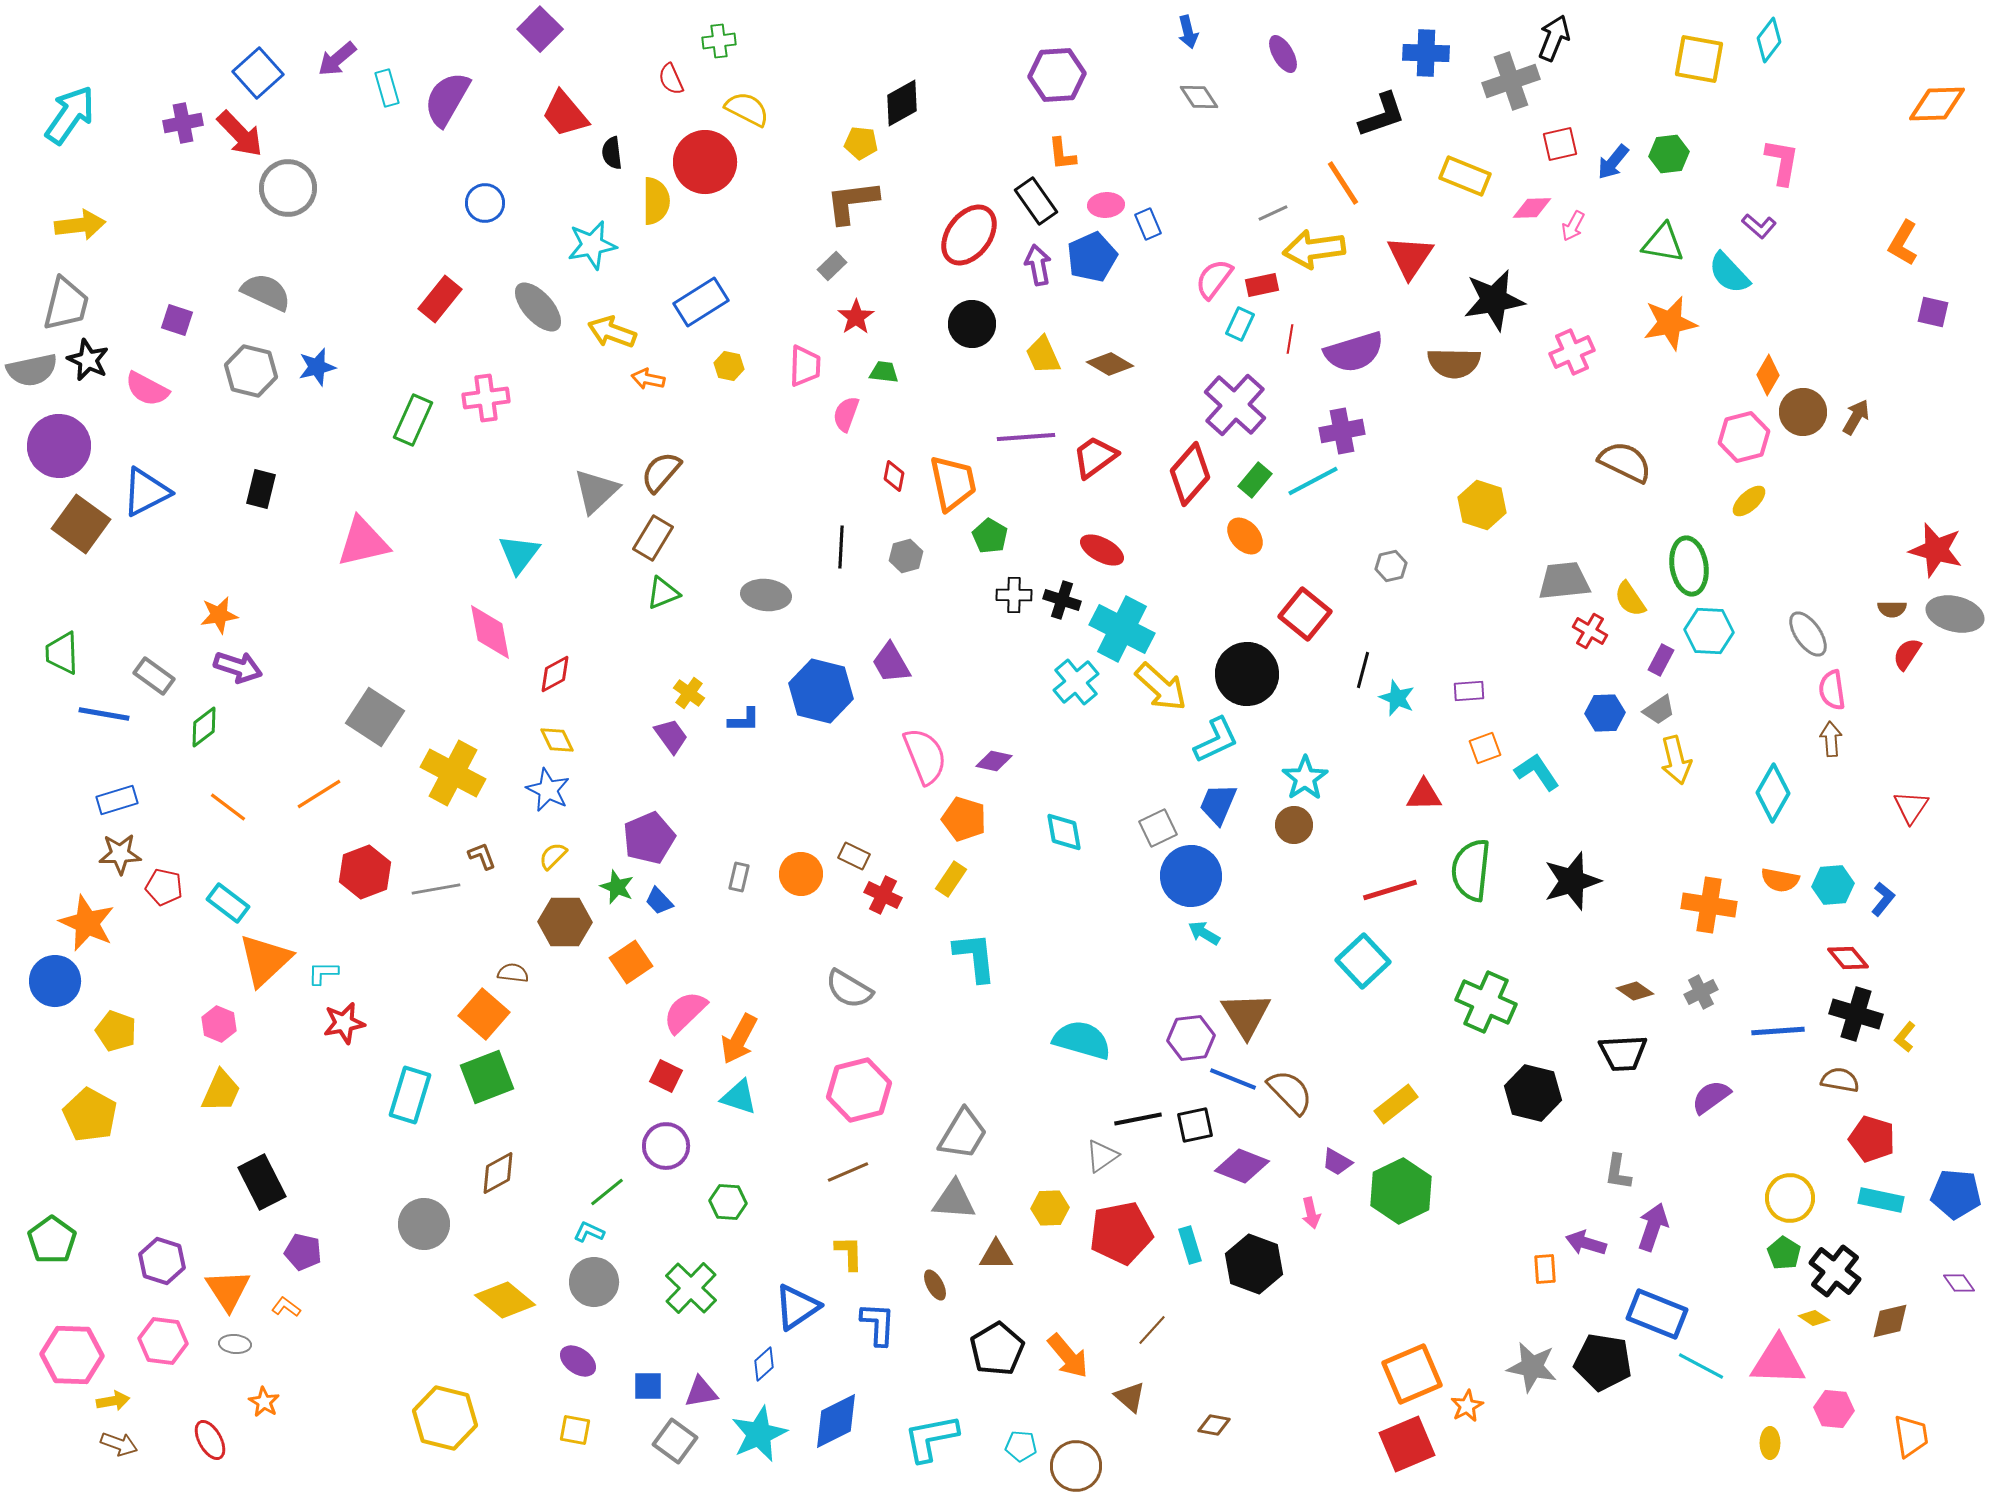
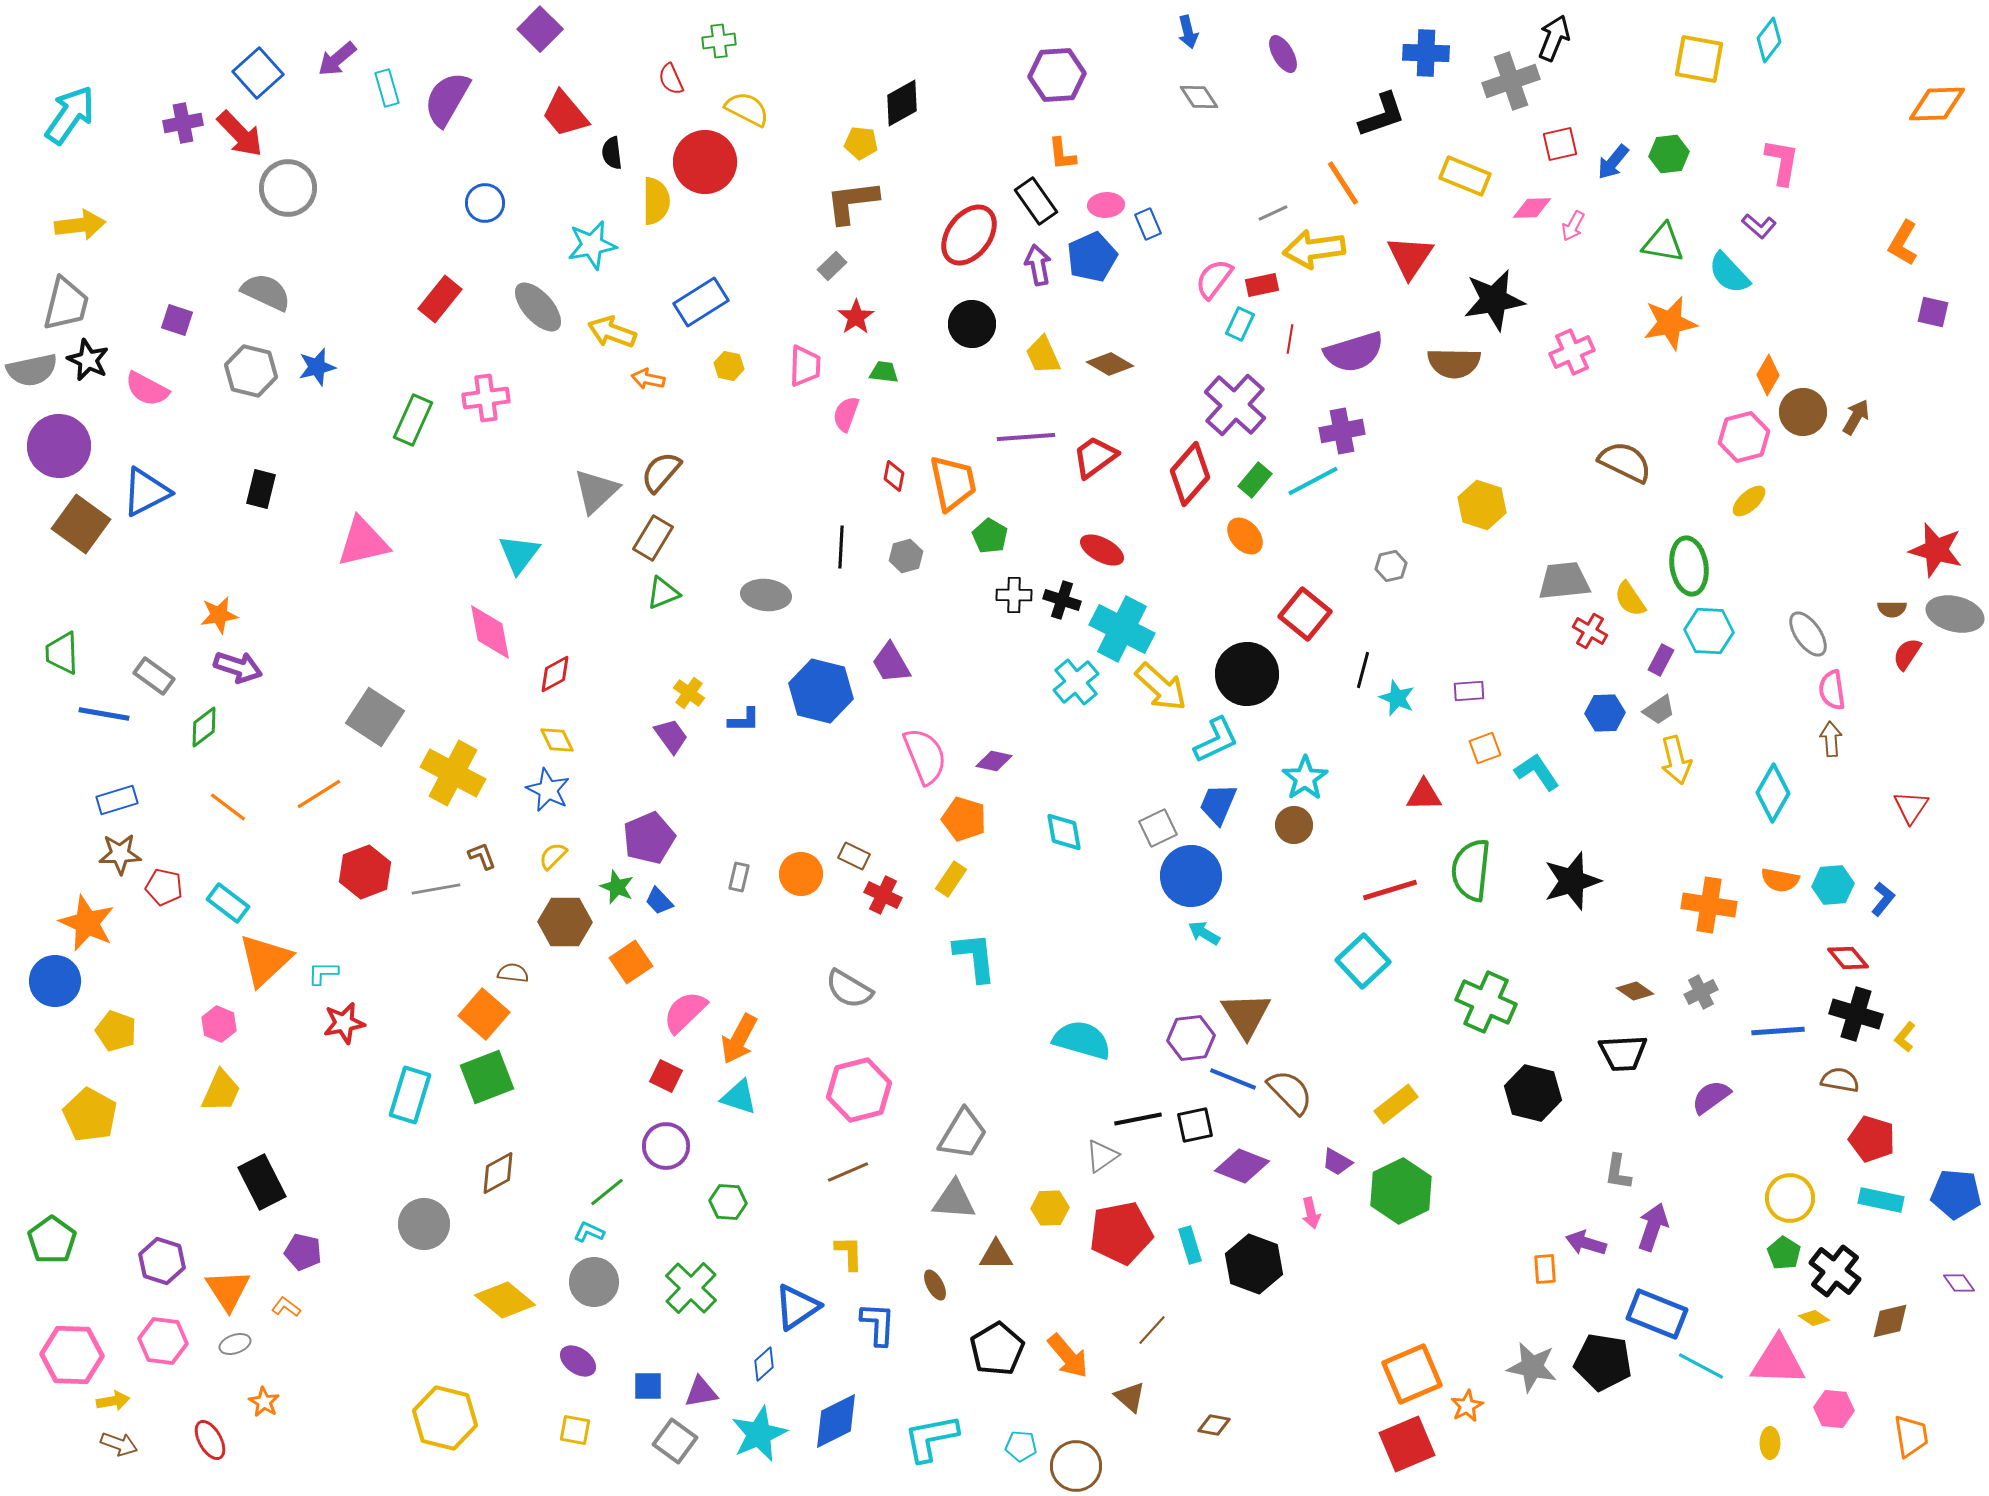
gray ellipse at (235, 1344): rotated 24 degrees counterclockwise
